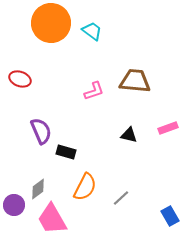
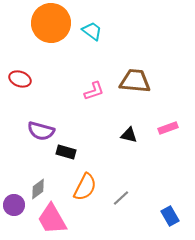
purple semicircle: rotated 128 degrees clockwise
